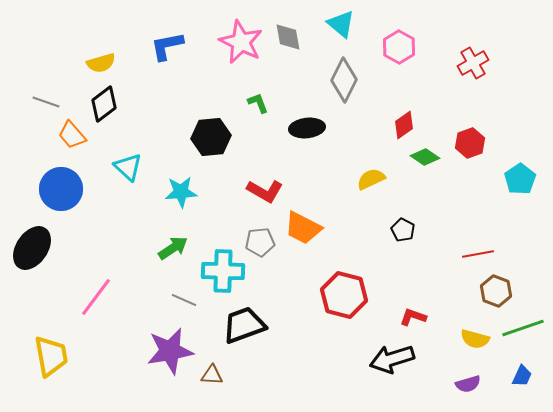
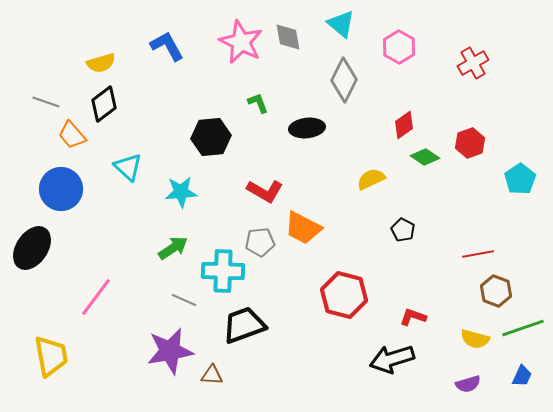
blue L-shape at (167, 46): rotated 72 degrees clockwise
